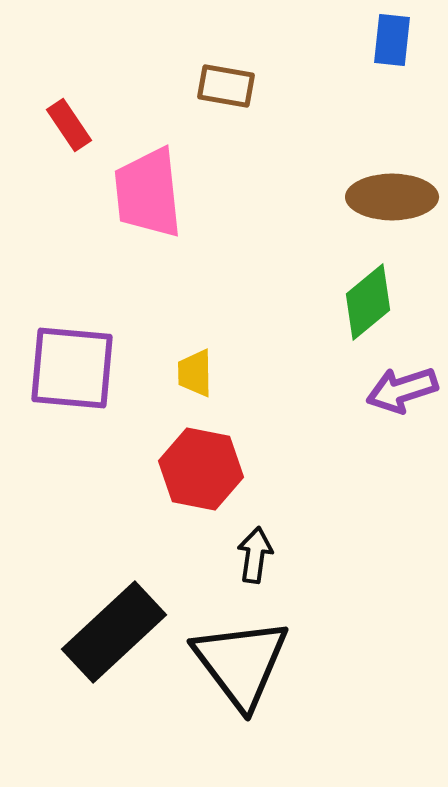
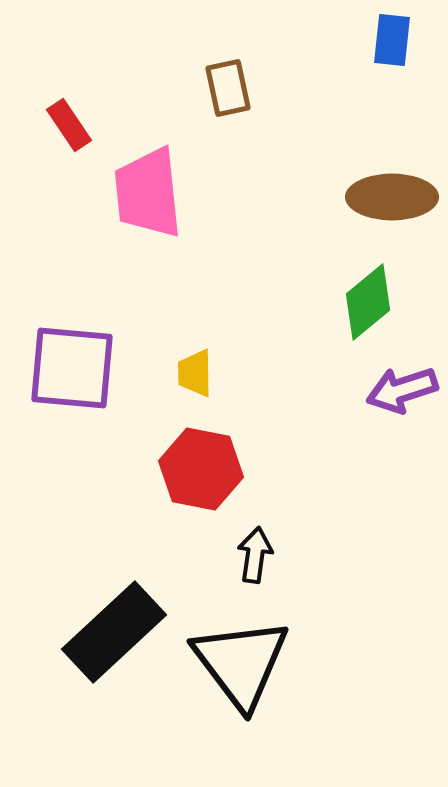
brown rectangle: moved 2 px right, 2 px down; rotated 68 degrees clockwise
